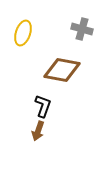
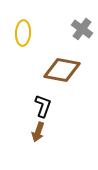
gray cross: rotated 20 degrees clockwise
yellow ellipse: rotated 15 degrees counterclockwise
brown arrow: moved 1 px down
